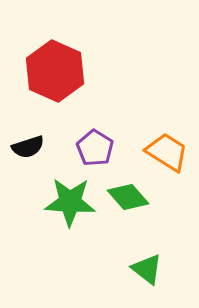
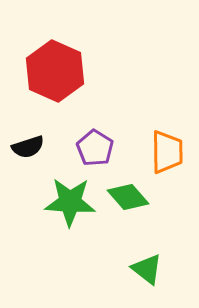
orange trapezoid: rotated 57 degrees clockwise
